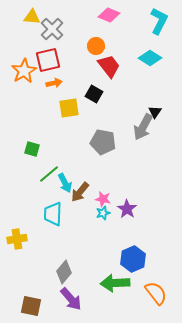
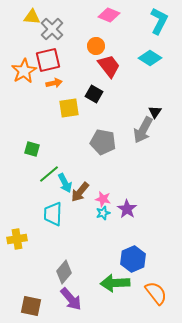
gray arrow: moved 3 px down
